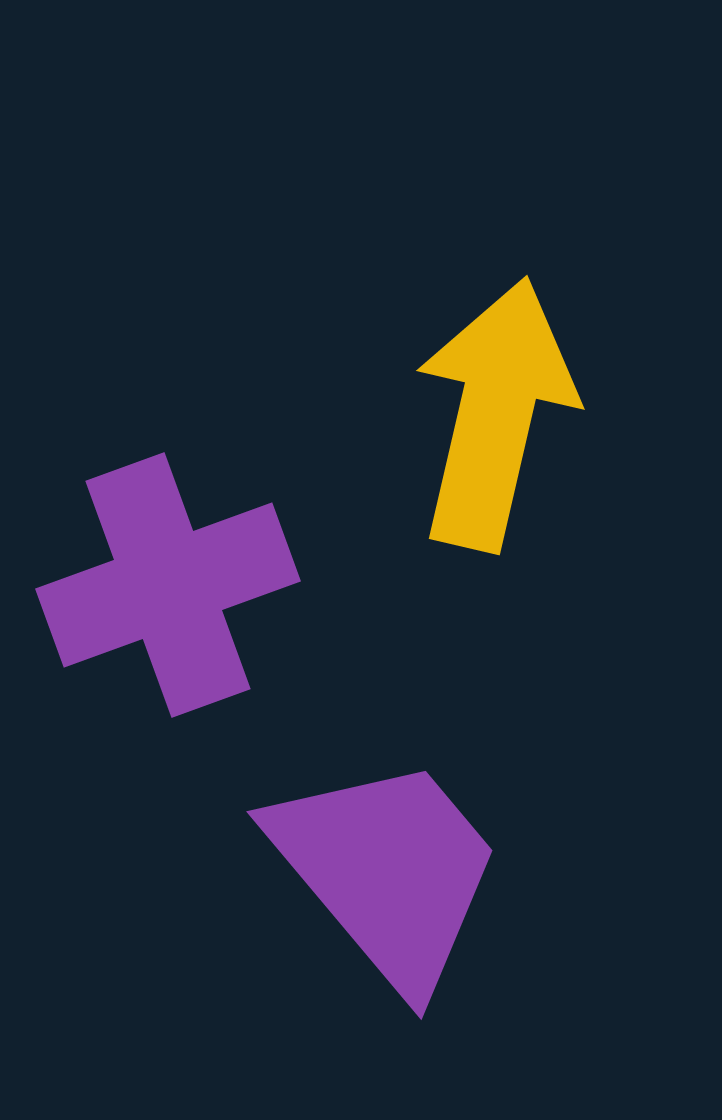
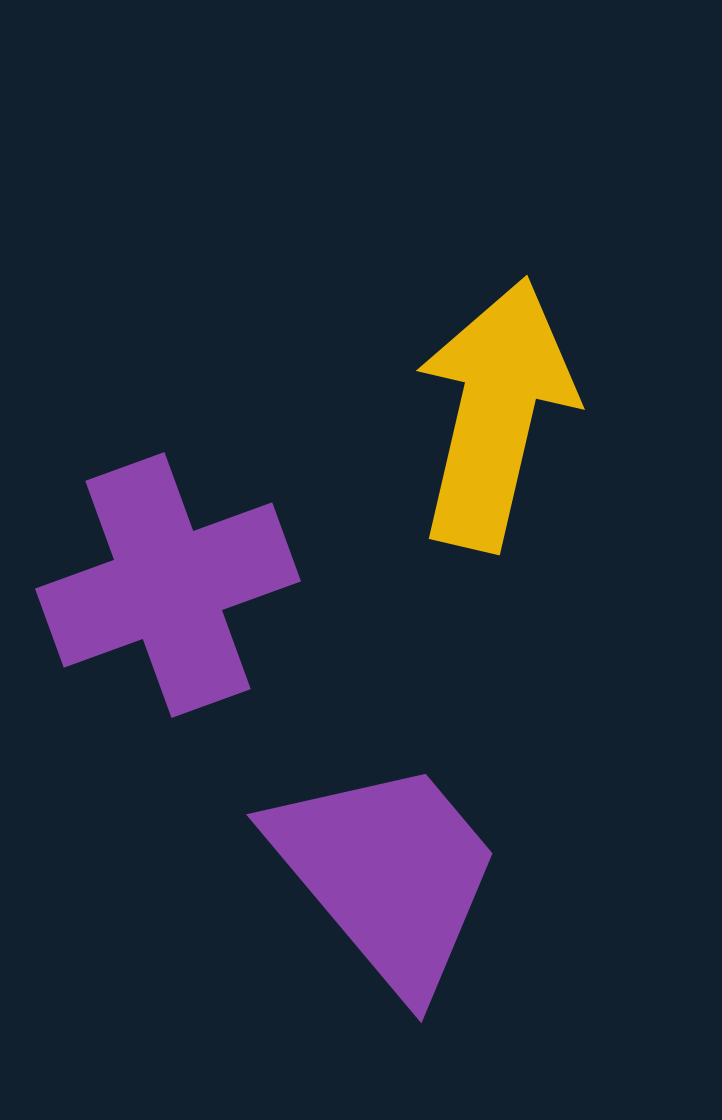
purple trapezoid: moved 3 px down
